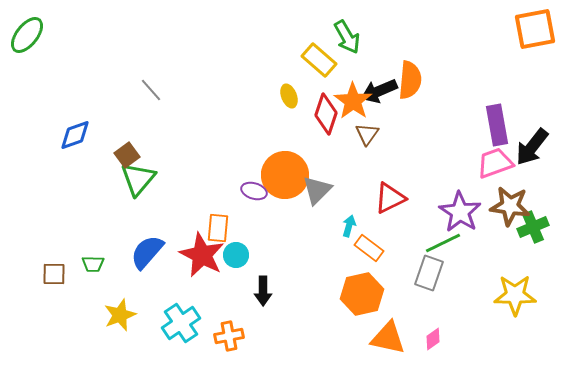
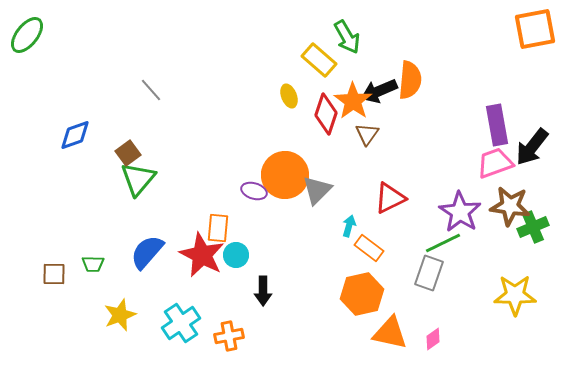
brown square at (127, 155): moved 1 px right, 2 px up
orange triangle at (388, 338): moved 2 px right, 5 px up
